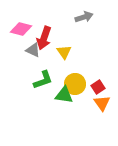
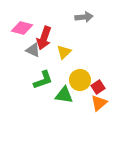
gray arrow: rotated 12 degrees clockwise
pink diamond: moved 1 px right, 1 px up
yellow triangle: rotated 21 degrees clockwise
yellow circle: moved 5 px right, 4 px up
orange triangle: moved 3 px left; rotated 24 degrees clockwise
